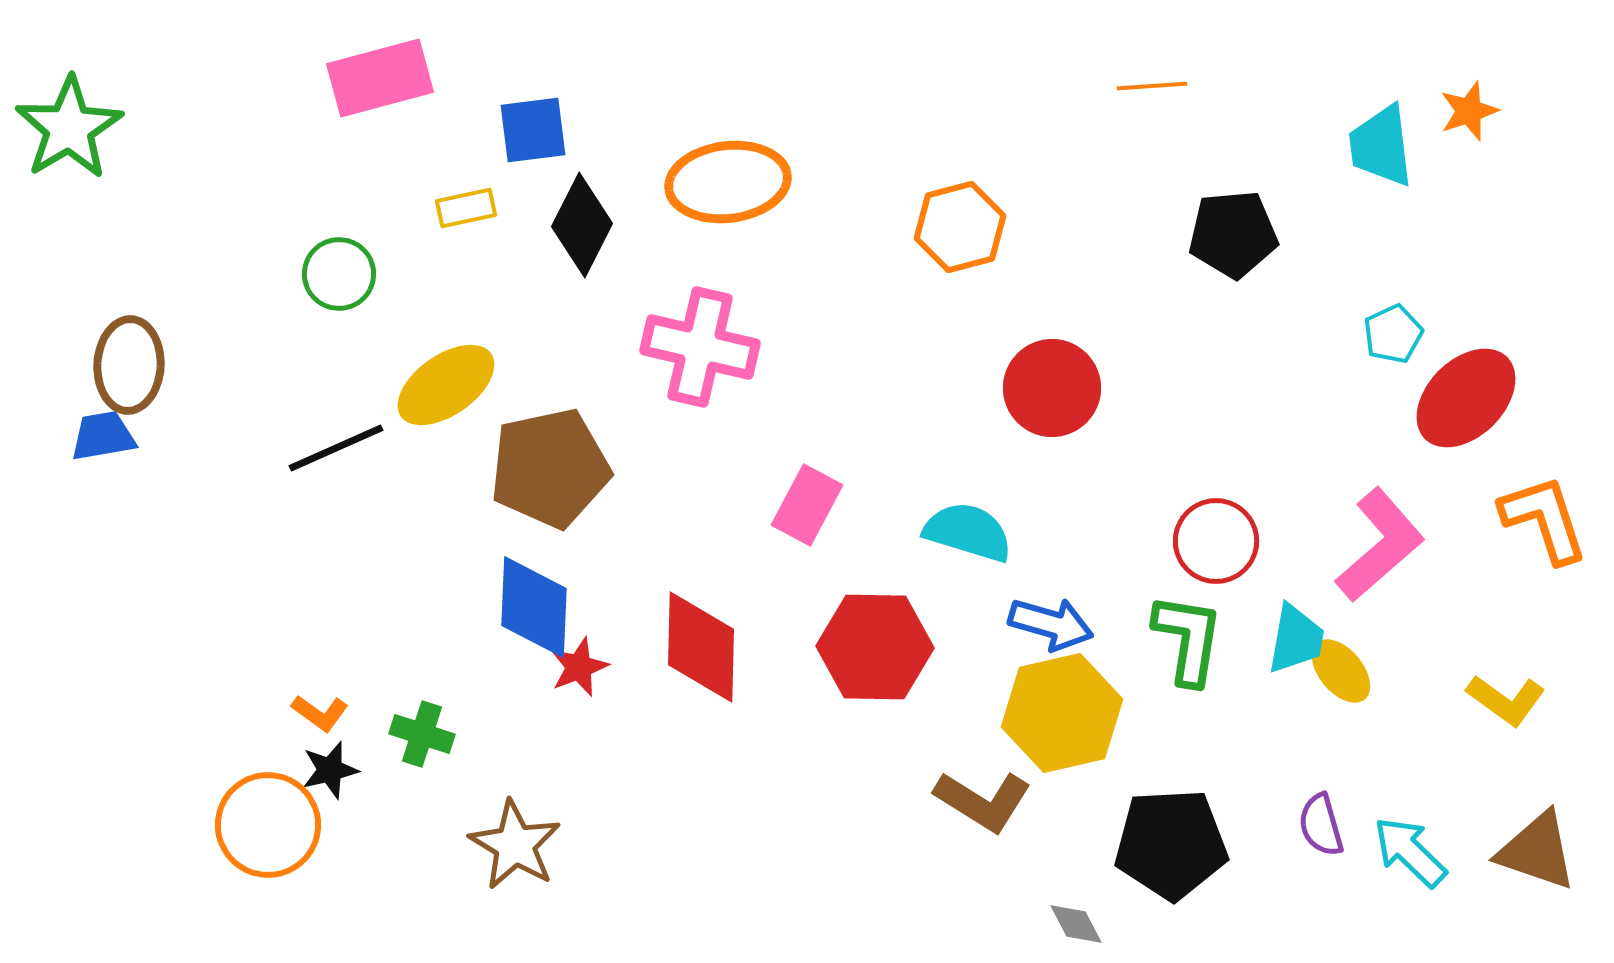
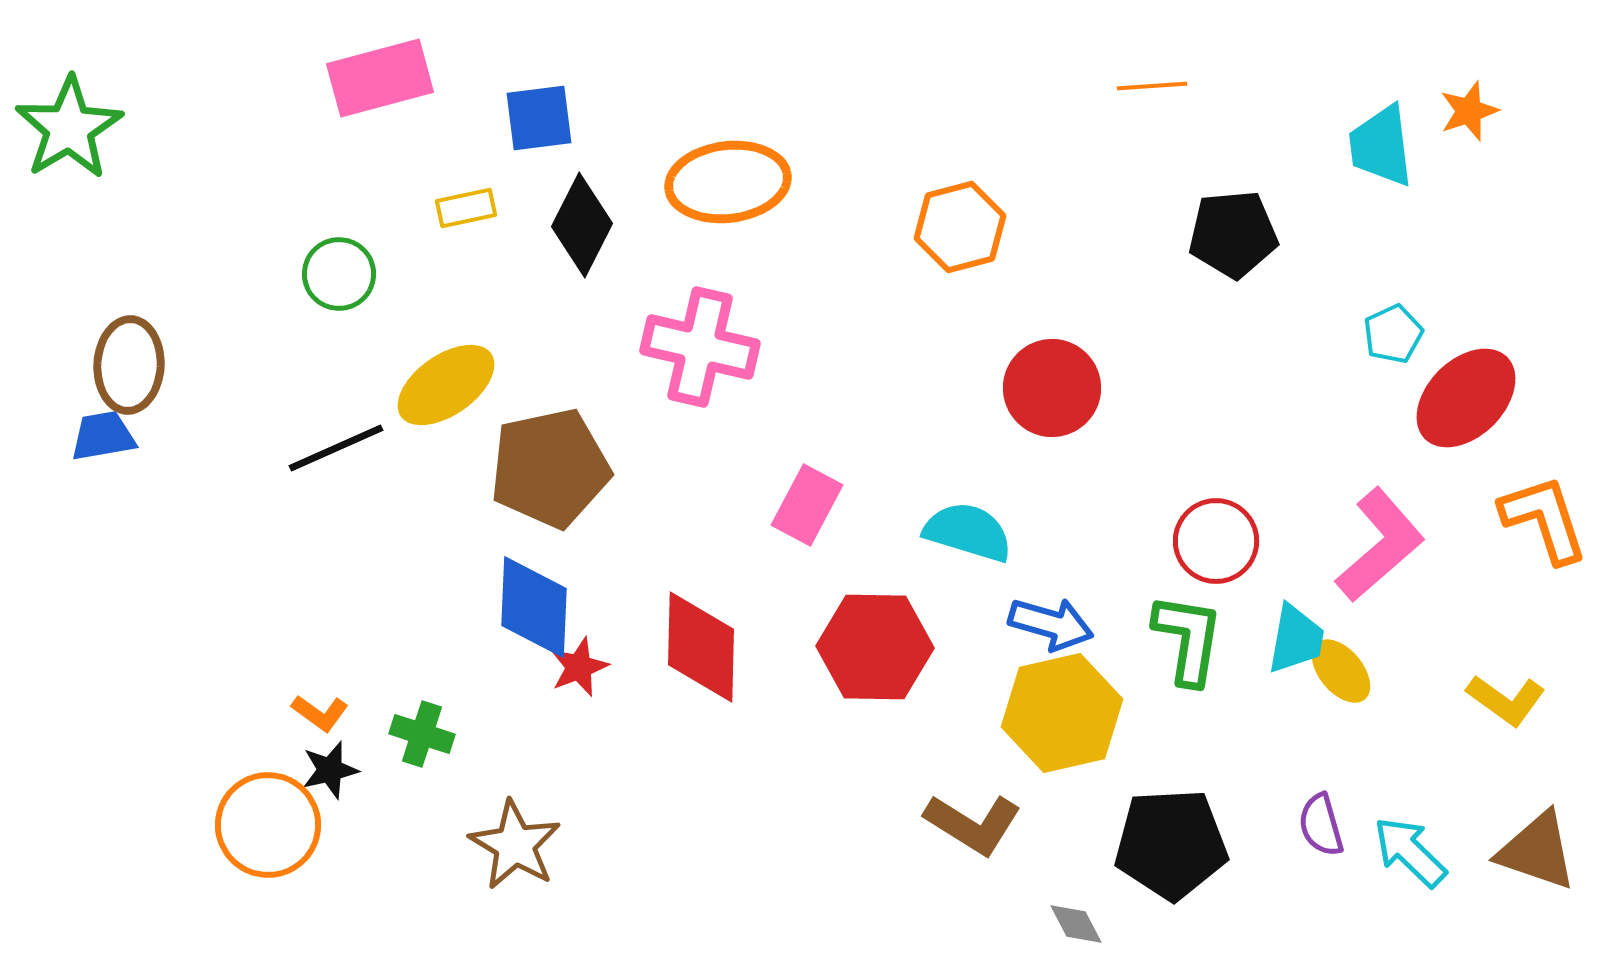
blue square at (533, 130): moved 6 px right, 12 px up
brown L-shape at (983, 801): moved 10 px left, 23 px down
